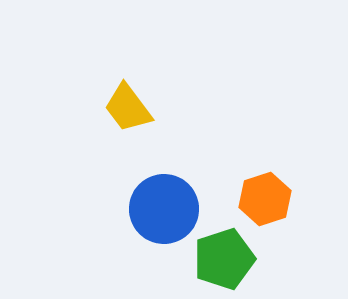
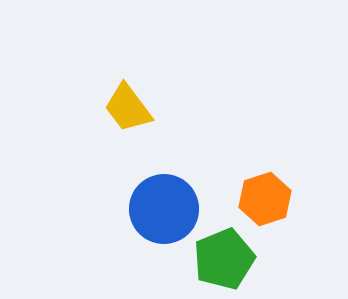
green pentagon: rotated 4 degrees counterclockwise
